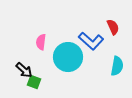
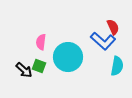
blue L-shape: moved 12 px right
green square: moved 5 px right, 16 px up
